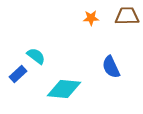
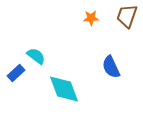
brown trapezoid: rotated 70 degrees counterclockwise
blue rectangle: moved 2 px left, 1 px up
cyan diamond: rotated 64 degrees clockwise
